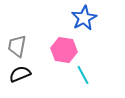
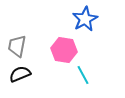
blue star: moved 1 px right, 1 px down
